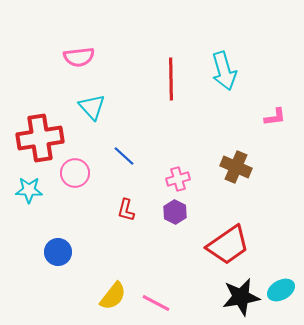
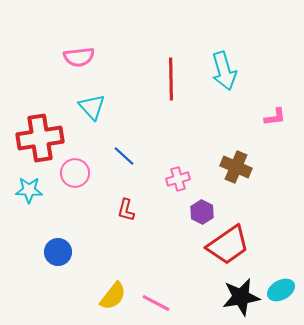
purple hexagon: moved 27 px right
